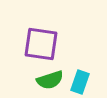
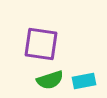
cyan rectangle: moved 4 px right, 1 px up; rotated 60 degrees clockwise
